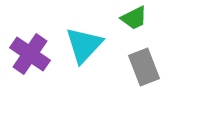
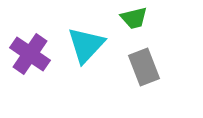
green trapezoid: rotated 12 degrees clockwise
cyan triangle: moved 2 px right
